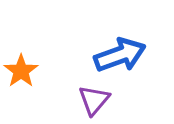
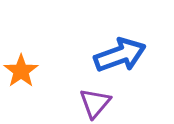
purple triangle: moved 1 px right, 3 px down
